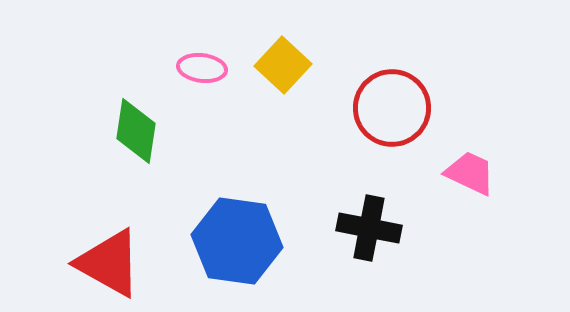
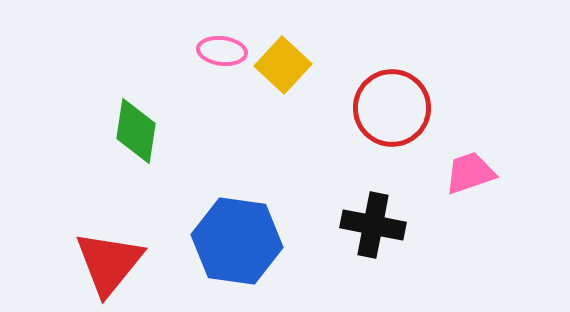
pink ellipse: moved 20 px right, 17 px up
pink trapezoid: rotated 44 degrees counterclockwise
black cross: moved 4 px right, 3 px up
red triangle: rotated 40 degrees clockwise
